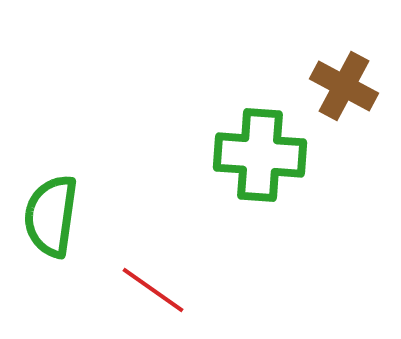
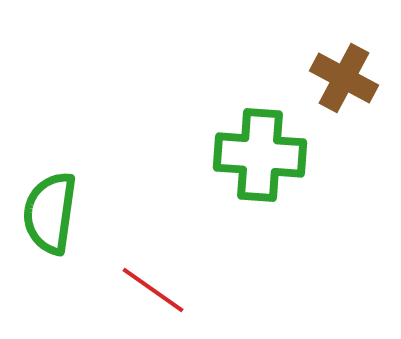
brown cross: moved 8 px up
green semicircle: moved 1 px left, 3 px up
